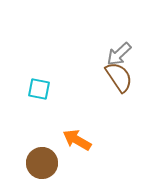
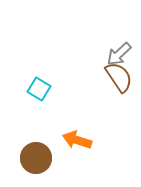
cyan square: rotated 20 degrees clockwise
orange arrow: rotated 12 degrees counterclockwise
brown circle: moved 6 px left, 5 px up
